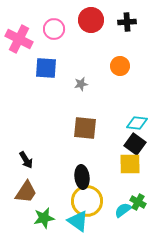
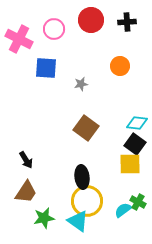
brown square: moved 1 px right; rotated 30 degrees clockwise
